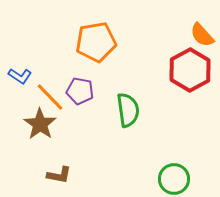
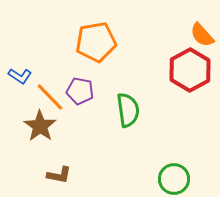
brown star: moved 2 px down
